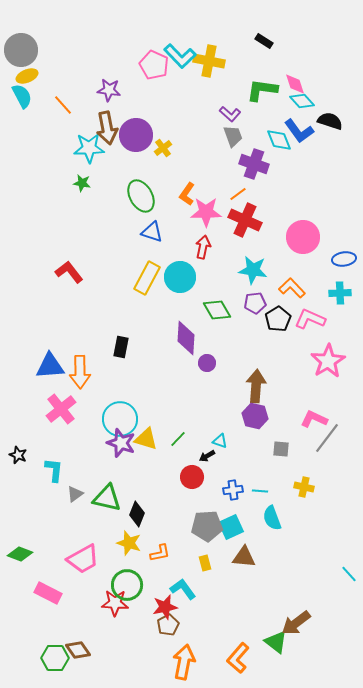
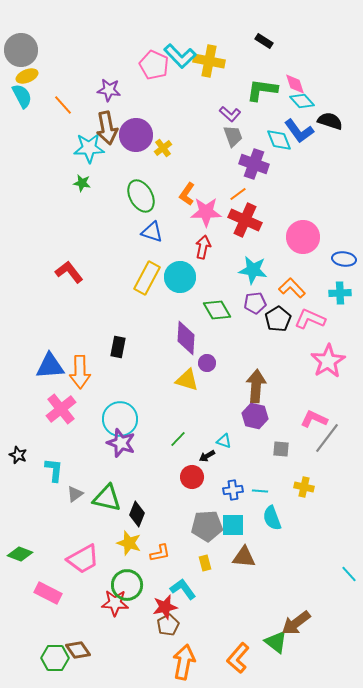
blue ellipse at (344, 259): rotated 15 degrees clockwise
black rectangle at (121, 347): moved 3 px left
yellow triangle at (146, 439): moved 41 px right, 59 px up
cyan triangle at (220, 441): moved 4 px right
cyan square at (231, 527): moved 2 px right, 2 px up; rotated 25 degrees clockwise
